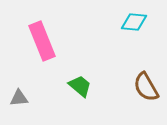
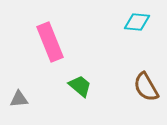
cyan diamond: moved 3 px right
pink rectangle: moved 8 px right, 1 px down
gray triangle: moved 1 px down
